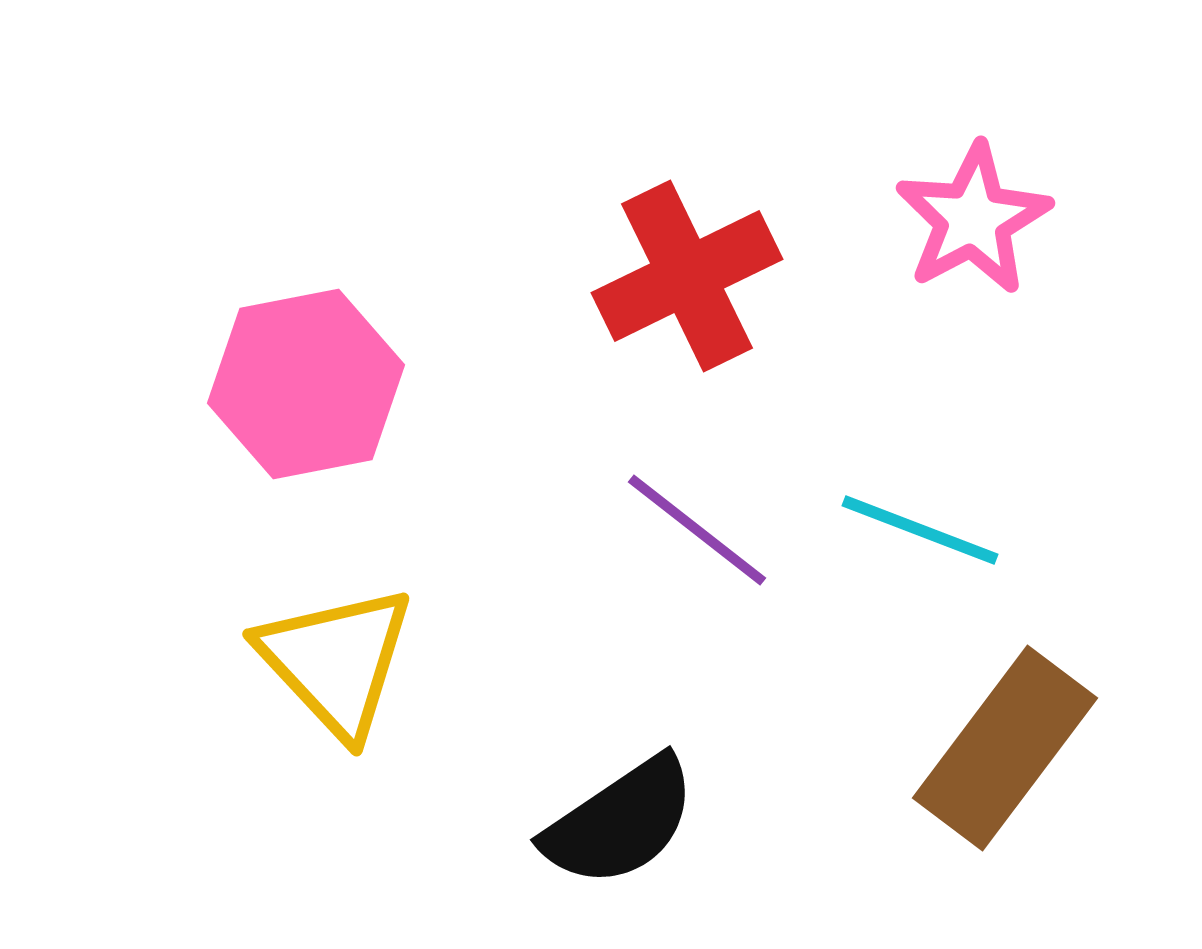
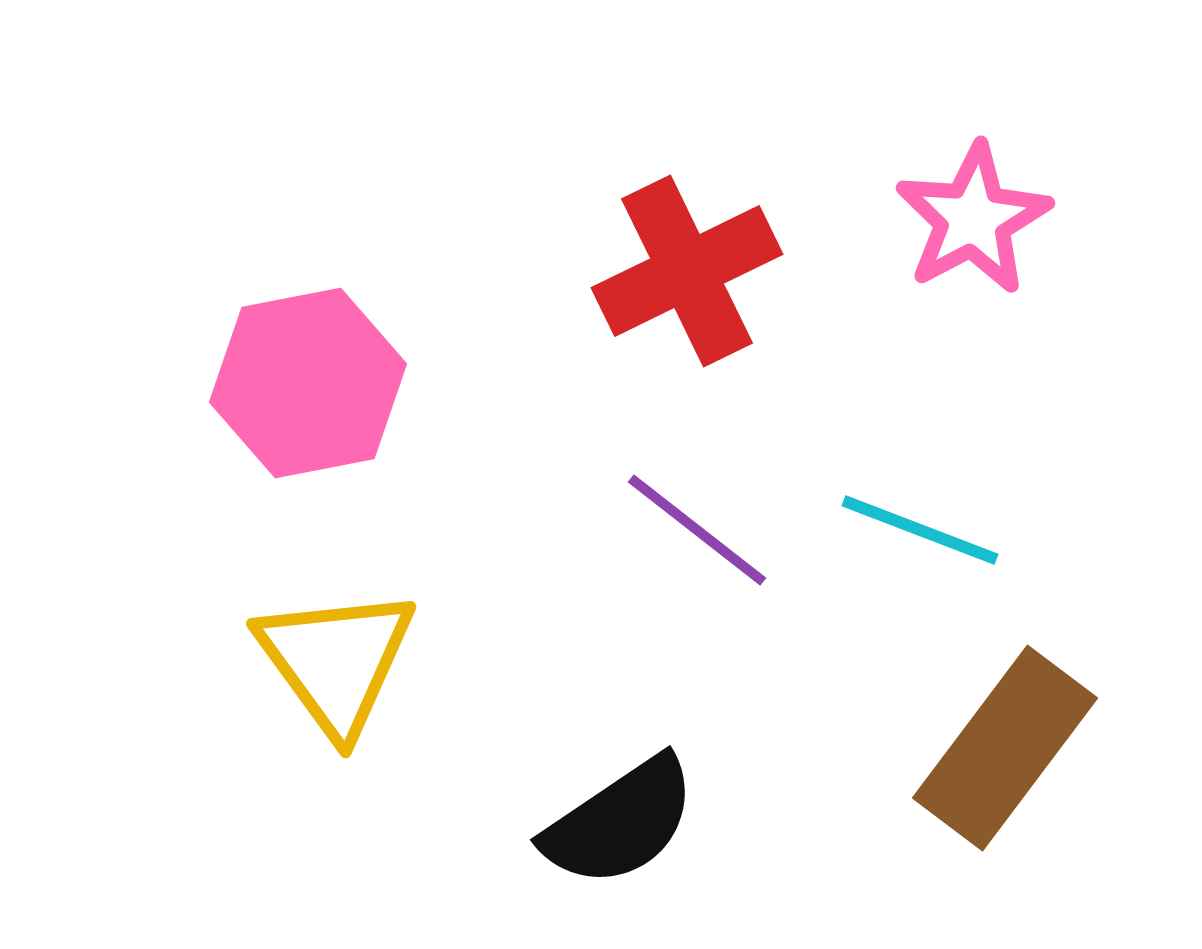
red cross: moved 5 px up
pink hexagon: moved 2 px right, 1 px up
yellow triangle: rotated 7 degrees clockwise
